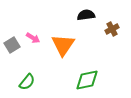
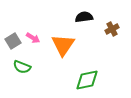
black semicircle: moved 2 px left, 2 px down
gray square: moved 1 px right, 4 px up
green semicircle: moved 5 px left, 15 px up; rotated 72 degrees clockwise
